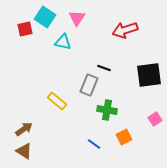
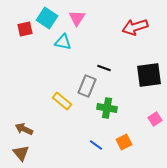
cyan square: moved 2 px right, 1 px down
red arrow: moved 10 px right, 3 px up
gray rectangle: moved 2 px left, 1 px down
yellow rectangle: moved 5 px right
green cross: moved 2 px up
brown arrow: rotated 120 degrees counterclockwise
orange square: moved 5 px down
blue line: moved 2 px right, 1 px down
brown triangle: moved 3 px left, 2 px down; rotated 18 degrees clockwise
